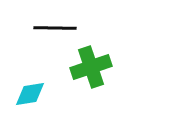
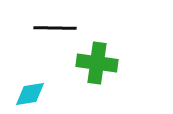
green cross: moved 6 px right, 4 px up; rotated 27 degrees clockwise
